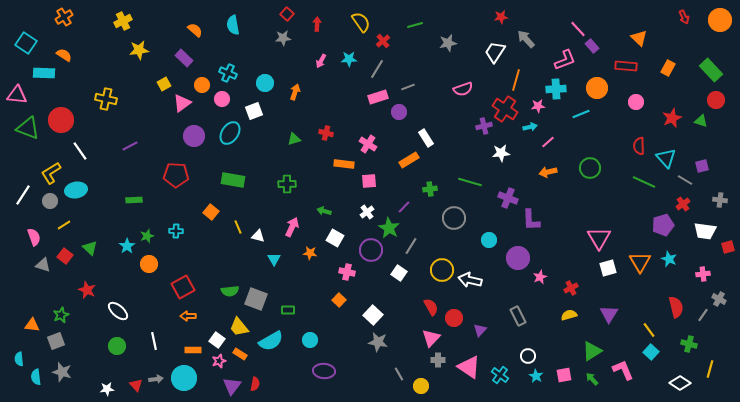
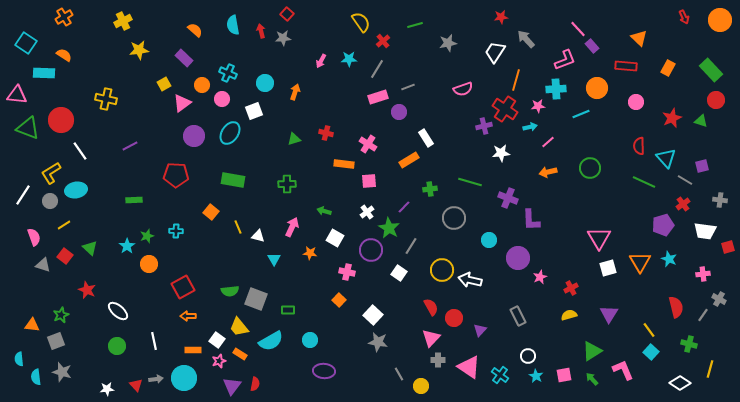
red arrow at (317, 24): moved 56 px left, 7 px down; rotated 16 degrees counterclockwise
